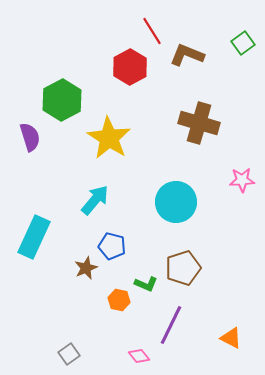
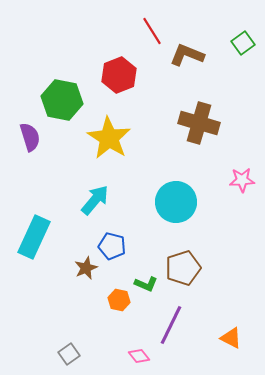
red hexagon: moved 11 px left, 8 px down; rotated 8 degrees clockwise
green hexagon: rotated 21 degrees counterclockwise
